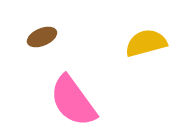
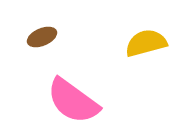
pink semicircle: rotated 18 degrees counterclockwise
